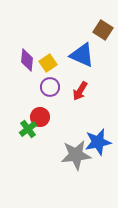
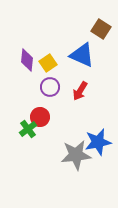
brown square: moved 2 px left, 1 px up
